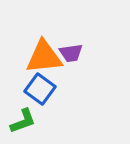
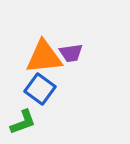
green L-shape: moved 1 px down
